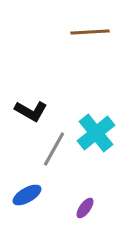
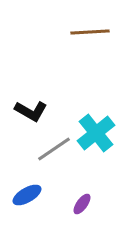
gray line: rotated 27 degrees clockwise
purple ellipse: moved 3 px left, 4 px up
